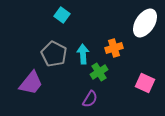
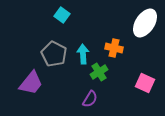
orange cross: rotated 30 degrees clockwise
